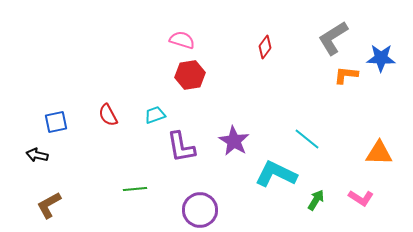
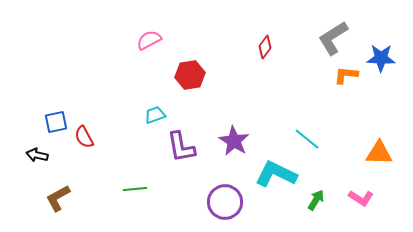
pink semicircle: moved 33 px left; rotated 45 degrees counterclockwise
red semicircle: moved 24 px left, 22 px down
brown L-shape: moved 9 px right, 7 px up
purple circle: moved 25 px right, 8 px up
